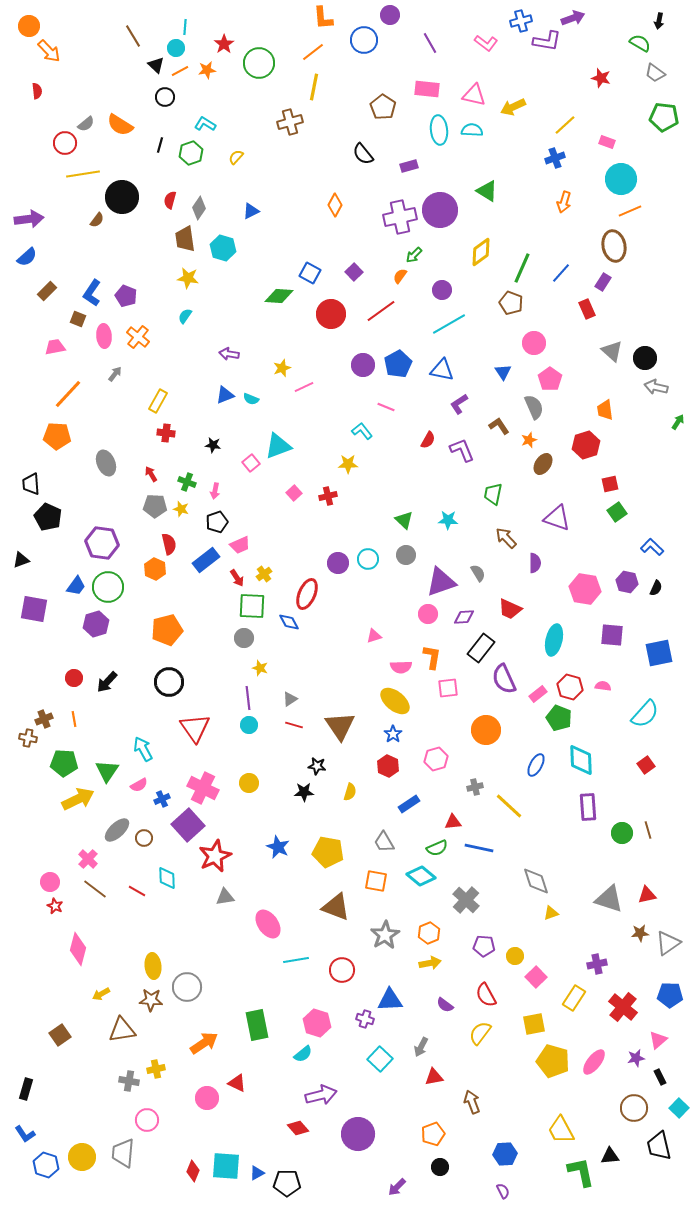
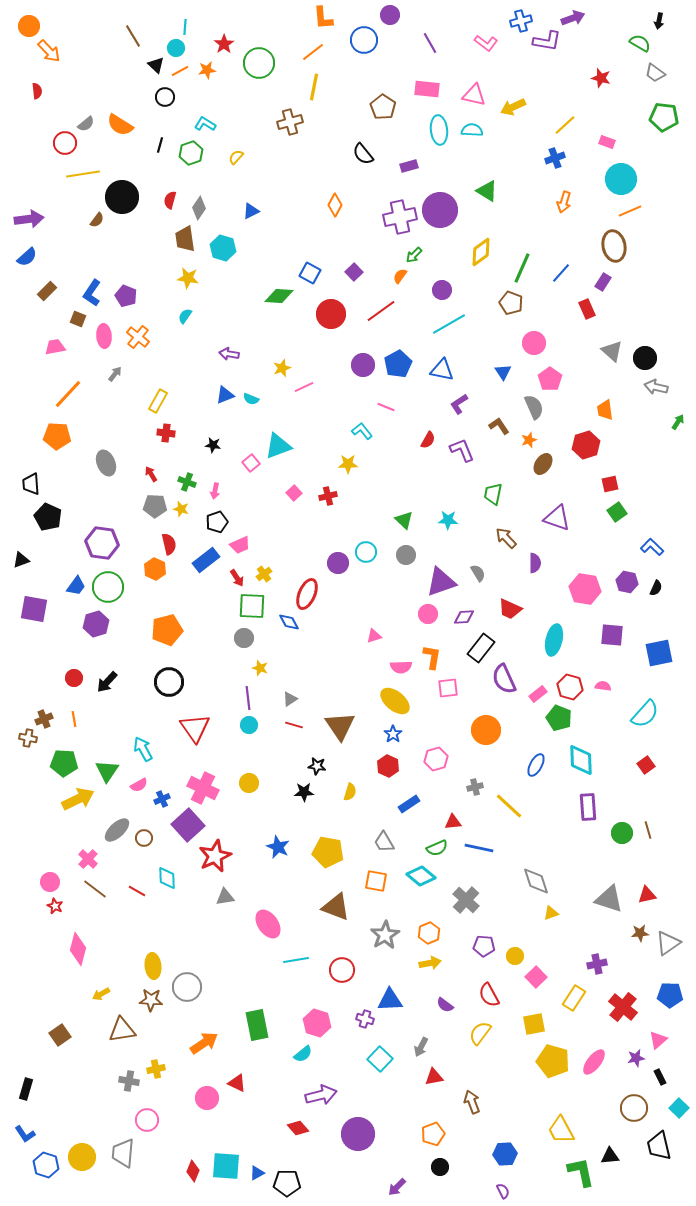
cyan circle at (368, 559): moved 2 px left, 7 px up
red semicircle at (486, 995): moved 3 px right
